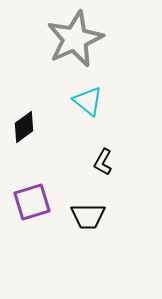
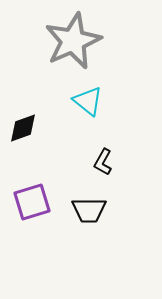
gray star: moved 2 px left, 2 px down
black diamond: moved 1 px left, 1 px down; rotated 16 degrees clockwise
black trapezoid: moved 1 px right, 6 px up
